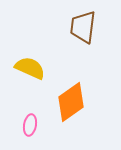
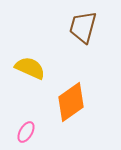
brown trapezoid: rotated 8 degrees clockwise
pink ellipse: moved 4 px left, 7 px down; rotated 20 degrees clockwise
